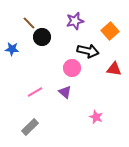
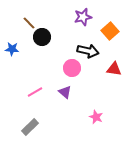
purple star: moved 8 px right, 4 px up
